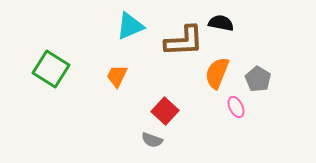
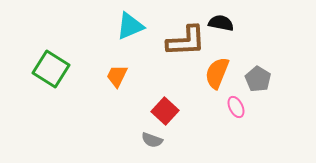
brown L-shape: moved 2 px right
